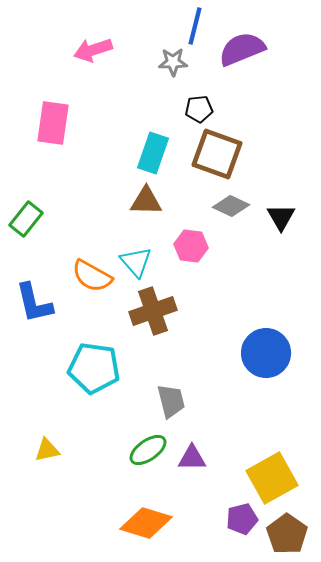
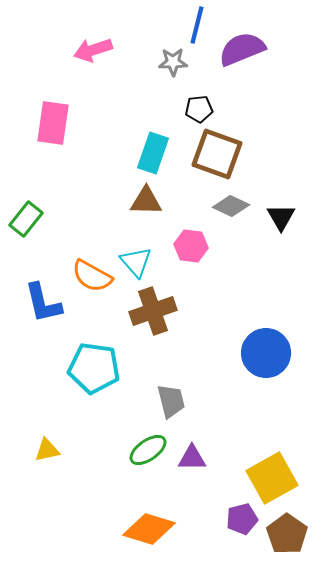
blue line: moved 2 px right, 1 px up
blue L-shape: moved 9 px right
orange diamond: moved 3 px right, 6 px down
